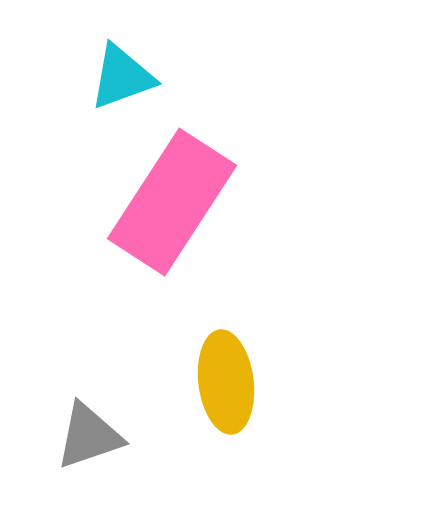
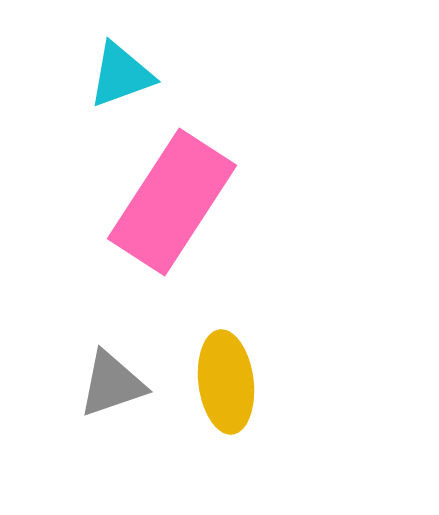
cyan triangle: moved 1 px left, 2 px up
gray triangle: moved 23 px right, 52 px up
